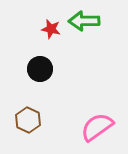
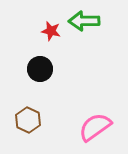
red star: moved 2 px down
pink semicircle: moved 2 px left
